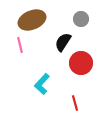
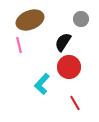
brown ellipse: moved 2 px left
pink line: moved 1 px left
red circle: moved 12 px left, 4 px down
red line: rotated 14 degrees counterclockwise
